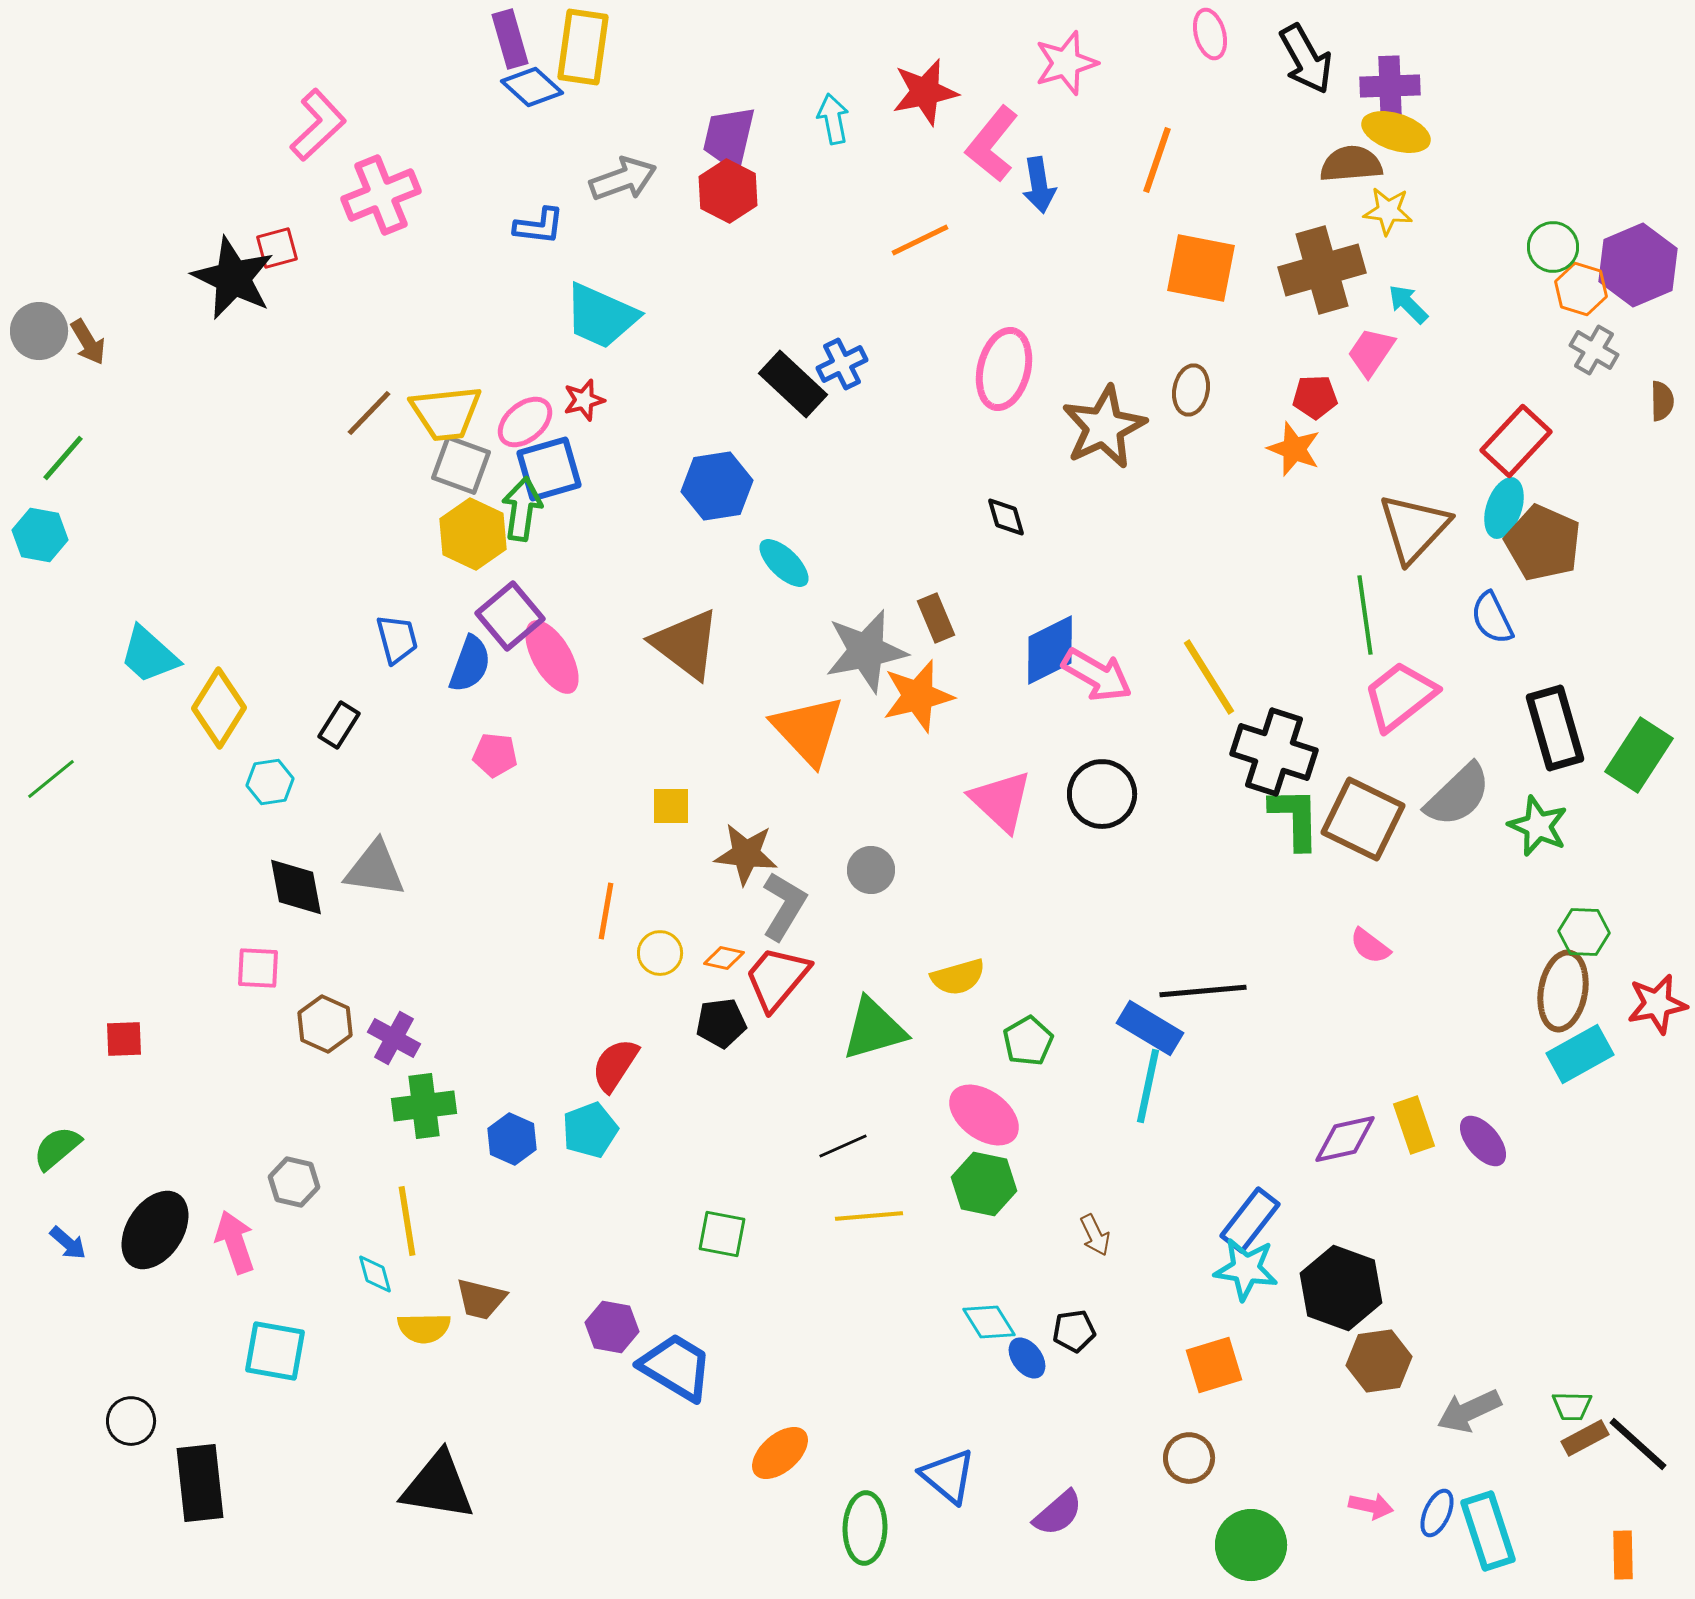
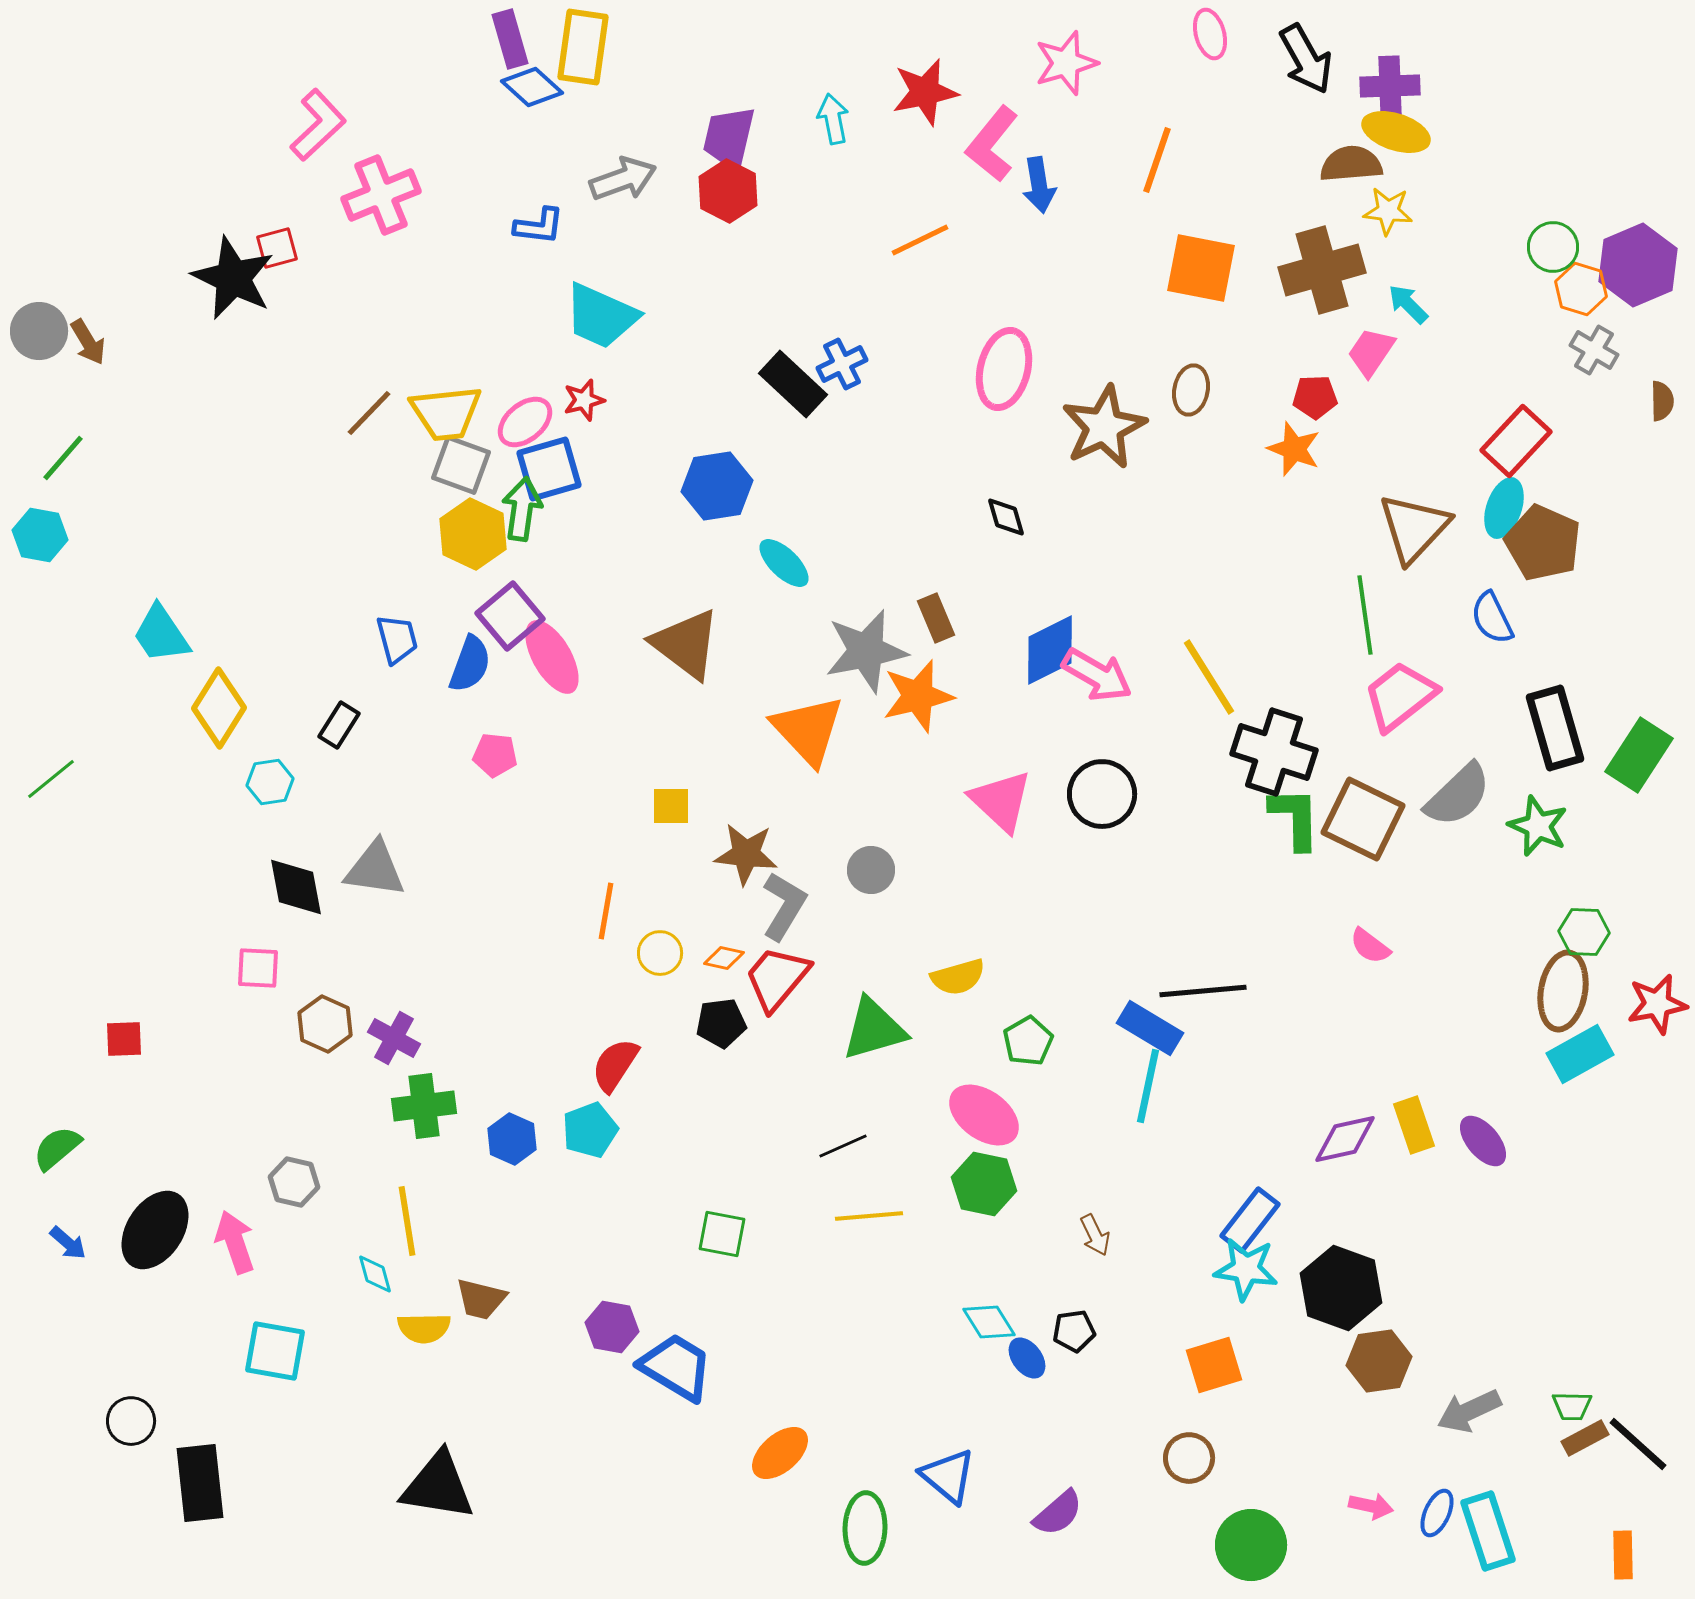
cyan trapezoid at (149, 655): moved 12 px right, 21 px up; rotated 14 degrees clockwise
